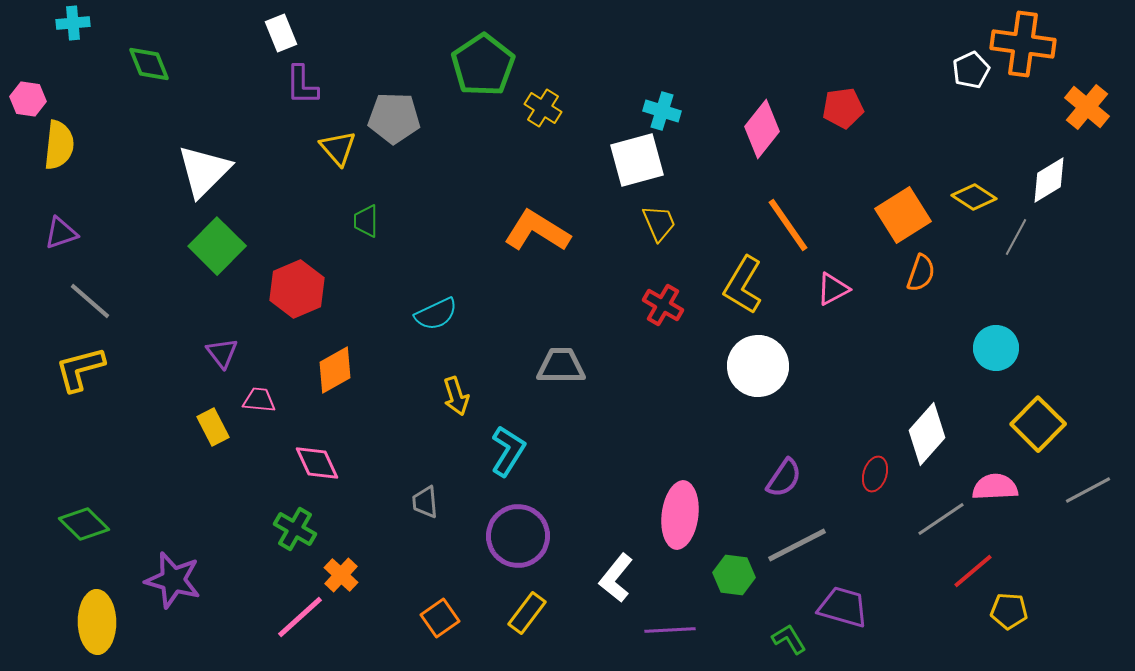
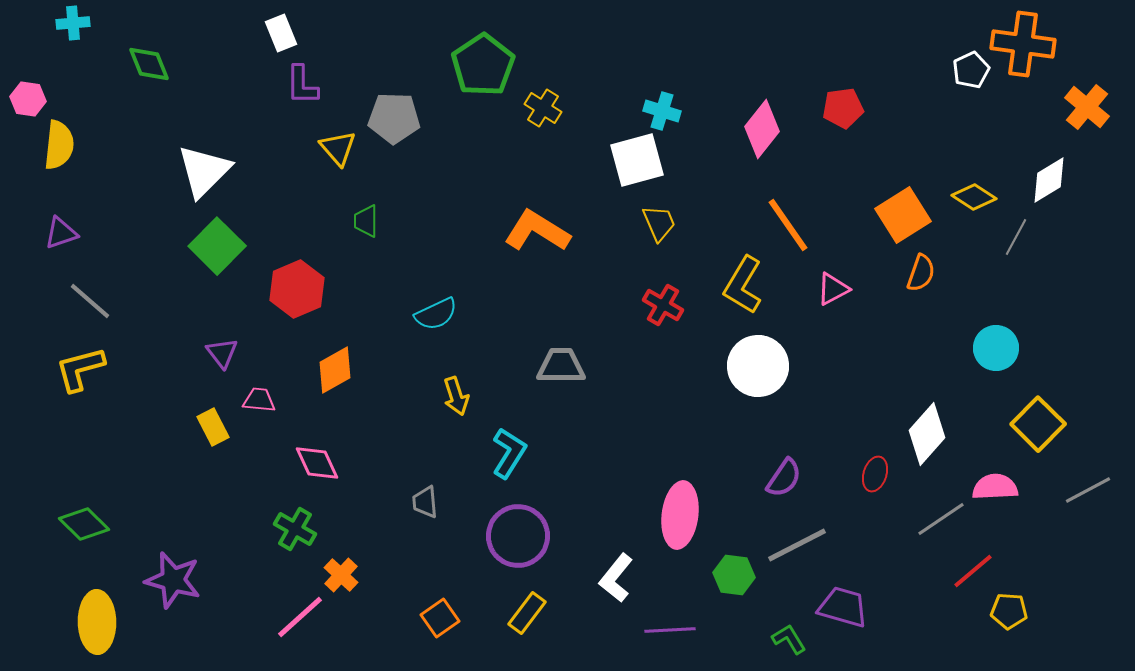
cyan L-shape at (508, 451): moved 1 px right, 2 px down
